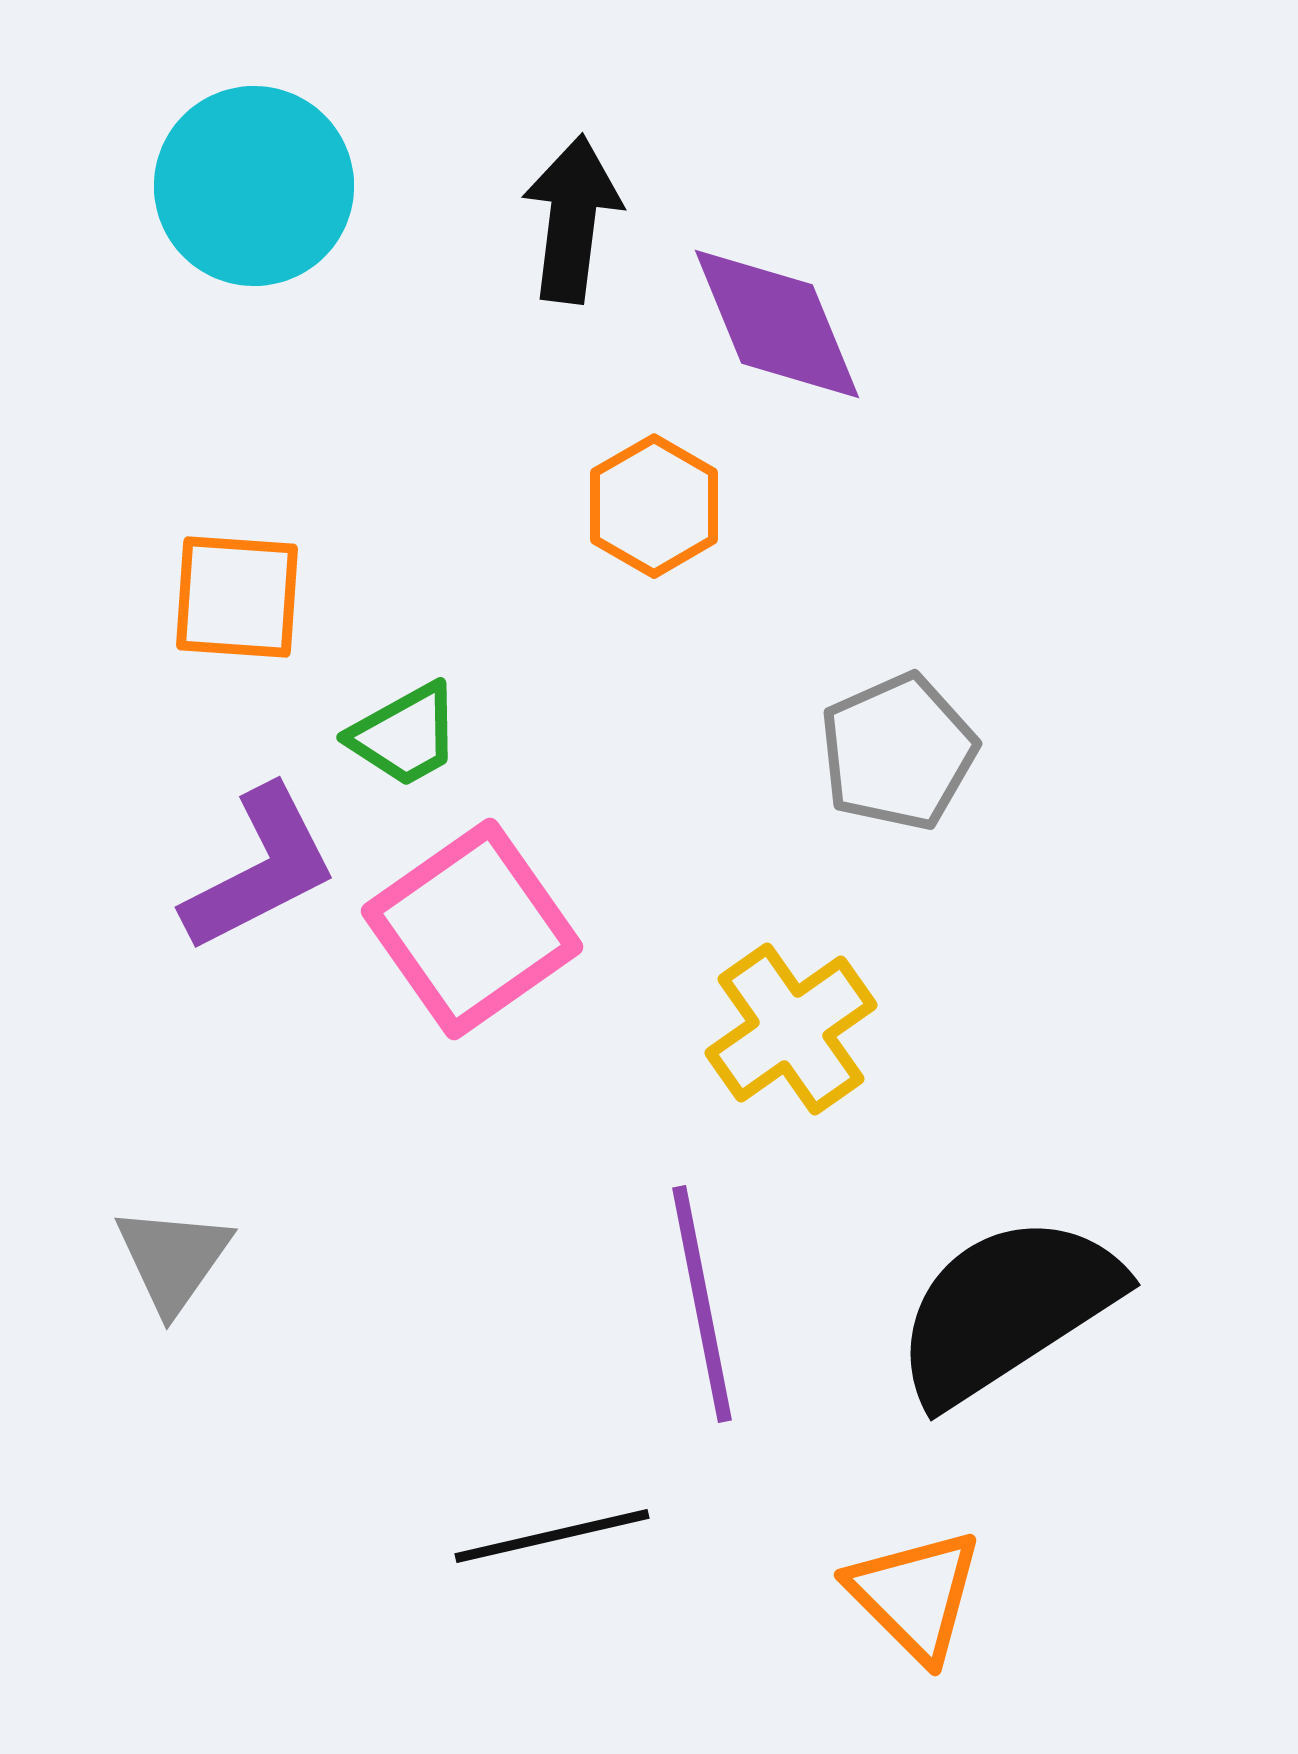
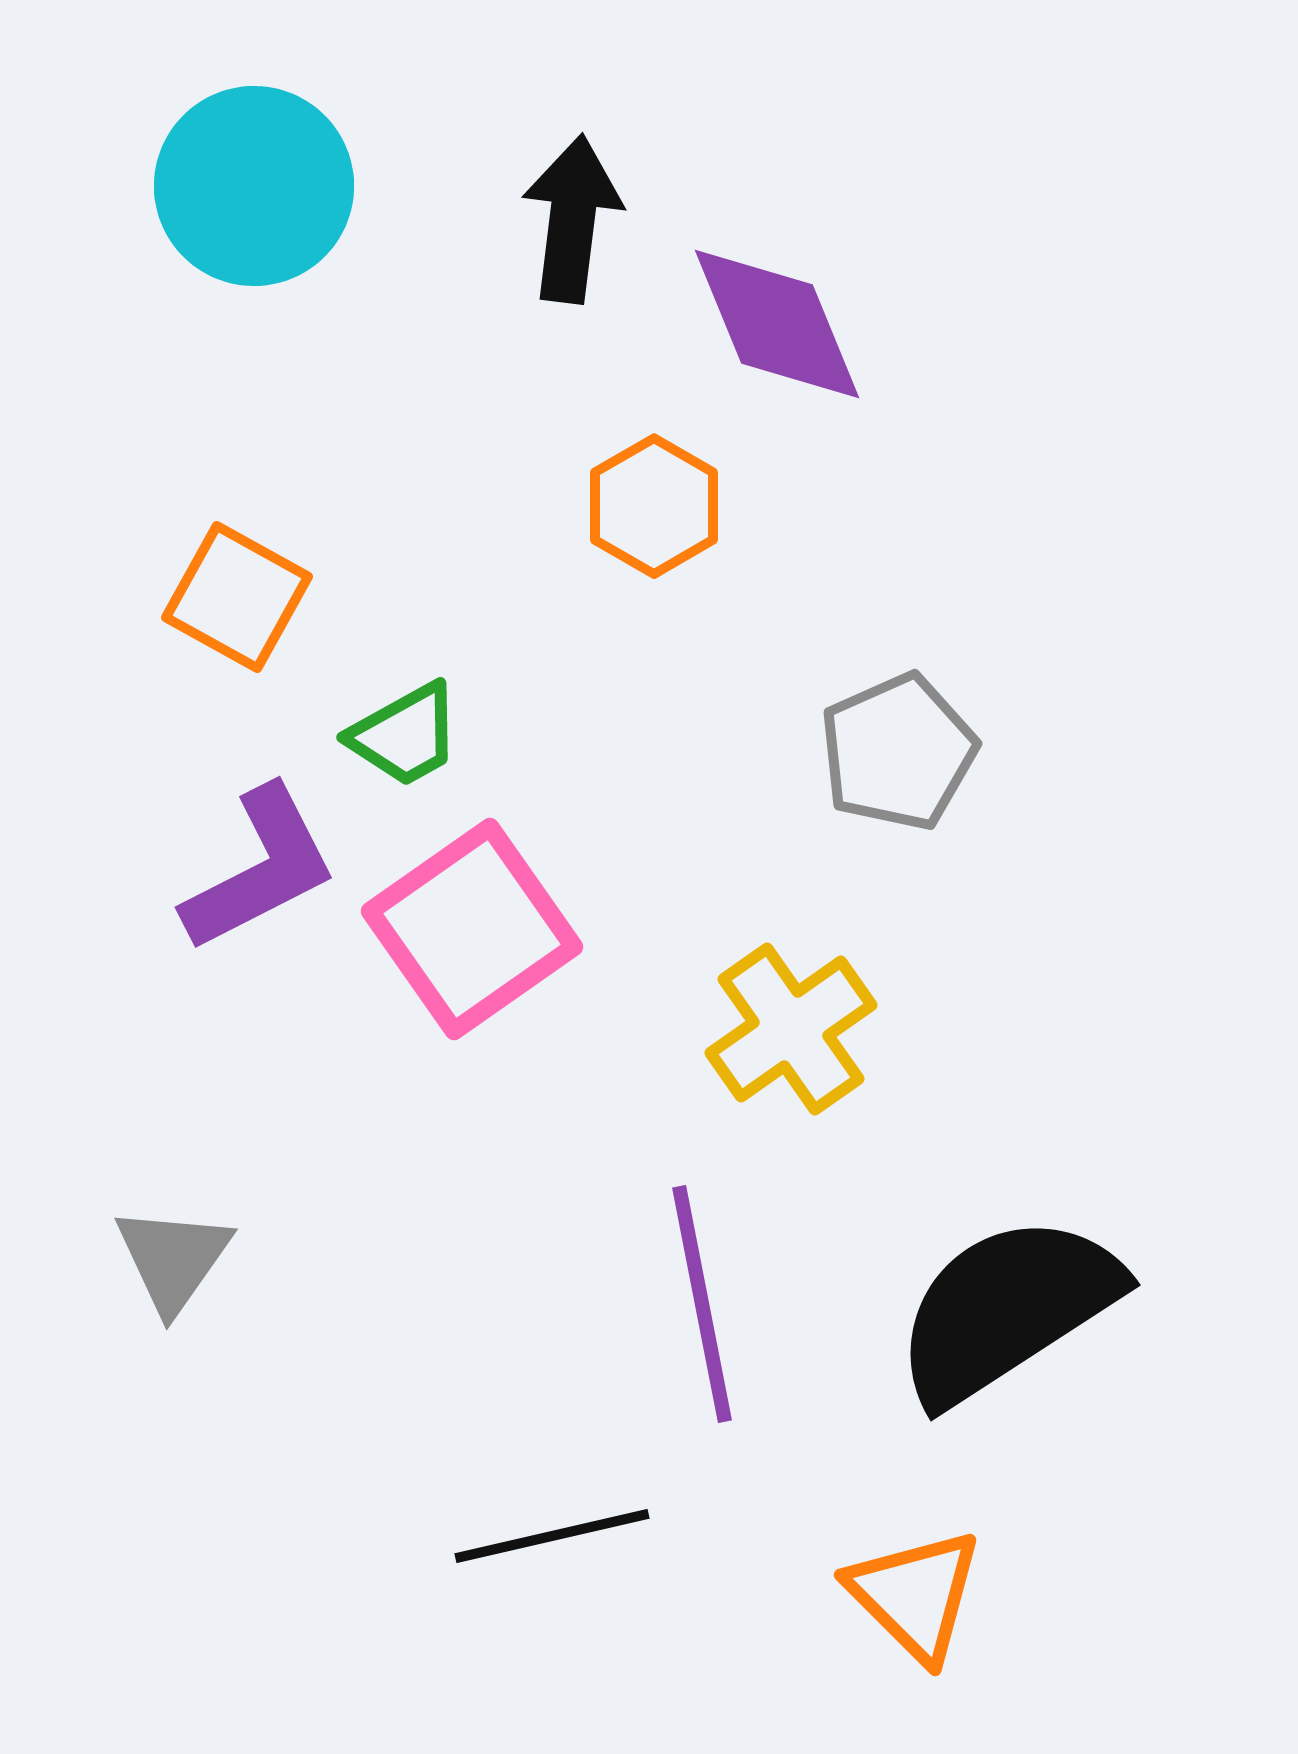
orange square: rotated 25 degrees clockwise
